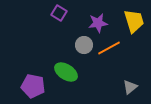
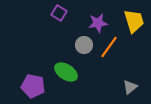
orange line: moved 1 px up; rotated 25 degrees counterclockwise
